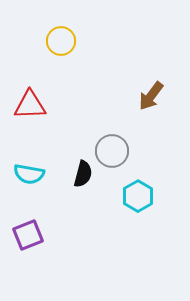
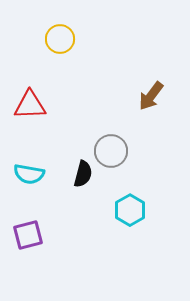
yellow circle: moved 1 px left, 2 px up
gray circle: moved 1 px left
cyan hexagon: moved 8 px left, 14 px down
purple square: rotated 8 degrees clockwise
